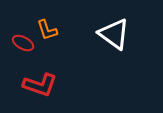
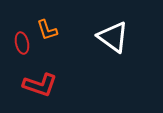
white triangle: moved 1 px left, 3 px down
red ellipse: moved 1 px left; rotated 50 degrees clockwise
